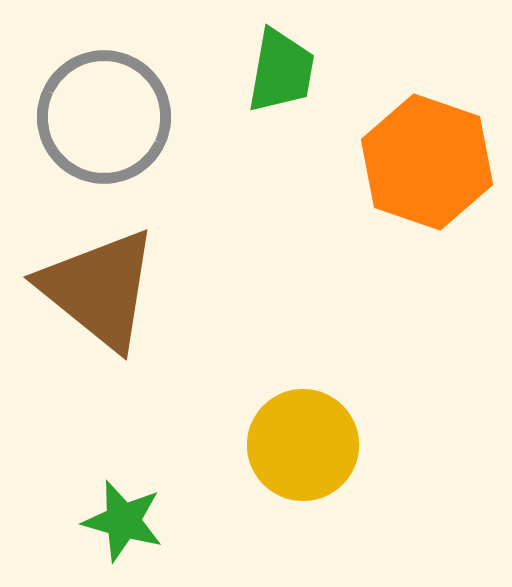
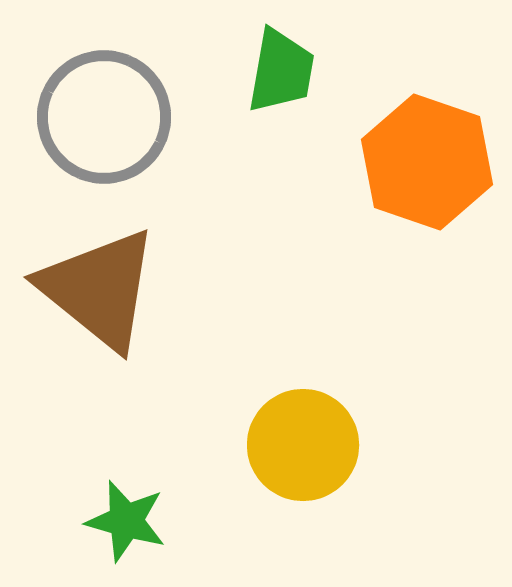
green star: moved 3 px right
